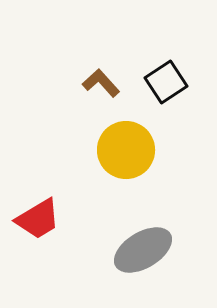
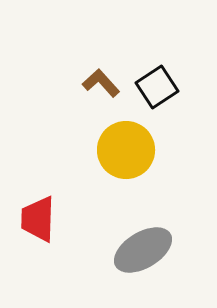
black square: moved 9 px left, 5 px down
red trapezoid: rotated 123 degrees clockwise
